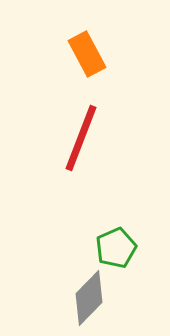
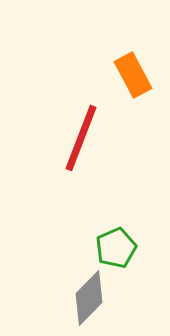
orange rectangle: moved 46 px right, 21 px down
